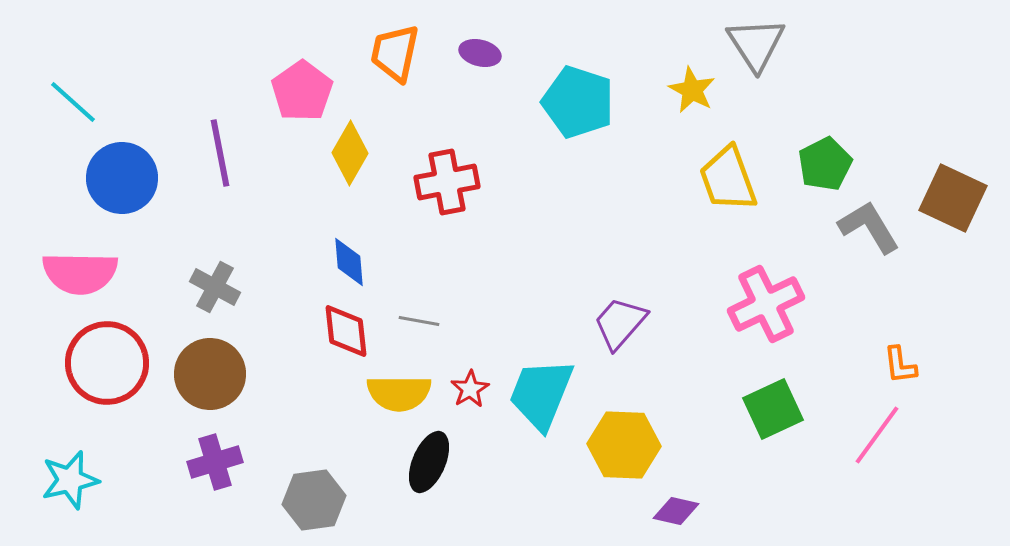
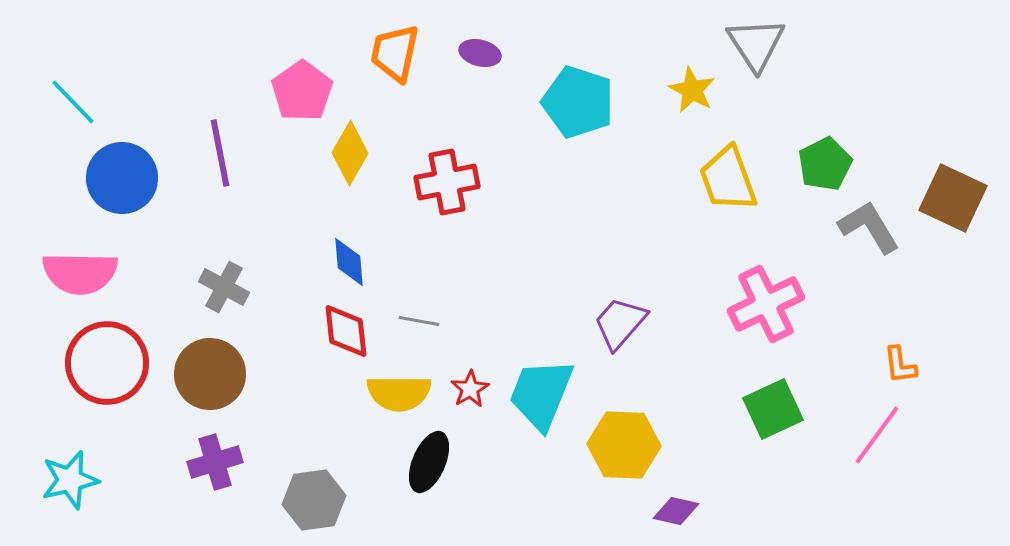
cyan line: rotated 4 degrees clockwise
gray cross: moved 9 px right
